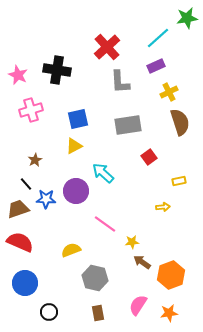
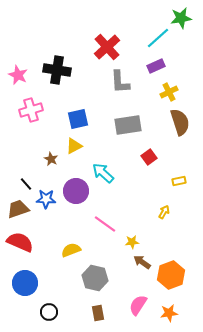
green star: moved 6 px left
brown star: moved 16 px right, 1 px up; rotated 16 degrees counterclockwise
yellow arrow: moved 1 px right, 5 px down; rotated 56 degrees counterclockwise
